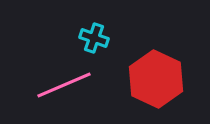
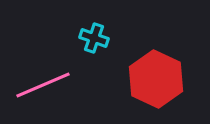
pink line: moved 21 px left
